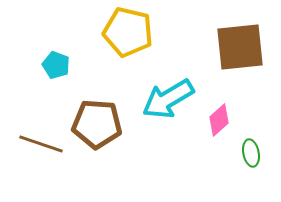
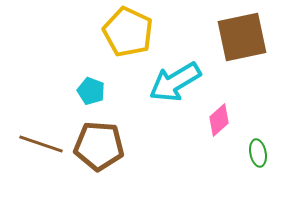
yellow pentagon: rotated 12 degrees clockwise
brown square: moved 2 px right, 10 px up; rotated 6 degrees counterclockwise
cyan pentagon: moved 35 px right, 26 px down
cyan arrow: moved 7 px right, 17 px up
brown pentagon: moved 2 px right, 22 px down
green ellipse: moved 7 px right
